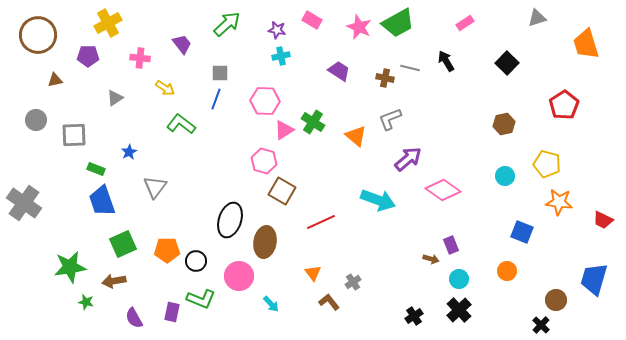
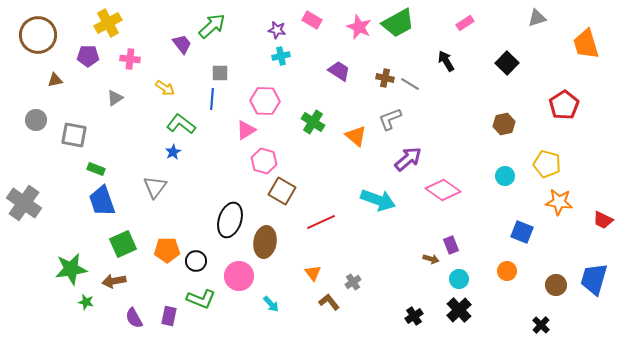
green arrow at (227, 24): moved 15 px left, 2 px down
pink cross at (140, 58): moved 10 px left, 1 px down
gray line at (410, 68): moved 16 px down; rotated 18 degrees clockwise
blue line at (216, 99): moved 4 px left; rotated 15 degrees counterclockwise
pink triangle at (284, 130): moved 38 px left
gray square at (74, 135): rotated 12 degrees clockwise
blue star at (129, 152): moved 44 px right
green star at (70, 267): moved 1 px right, 2 px down
brown circle at (556, 300): moved 15 px up
purple rectangle at (172, 312): moved 3 px left, 4 px down
